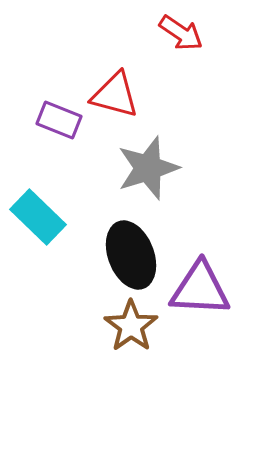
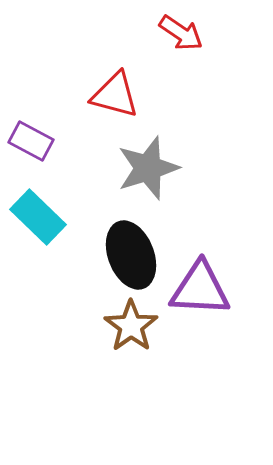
purple rectangle: moved 28 px left, 21 px down; rotated 6 degrees clockwise
